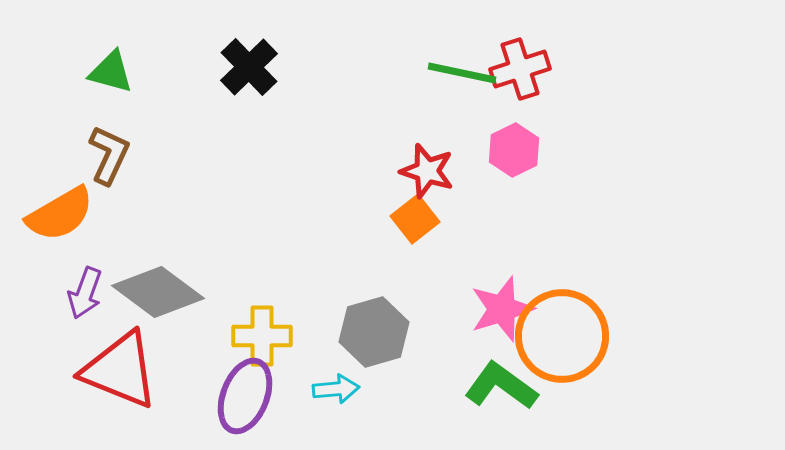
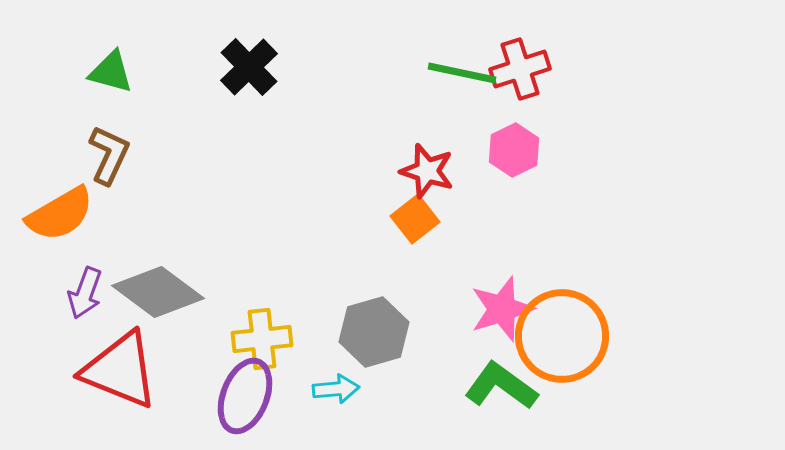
yellow cross: moved 3 px down; rotated 6 degrees counterclockwise
